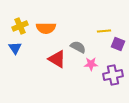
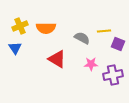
gray semicircle: moved 4 px right, 9 px up
